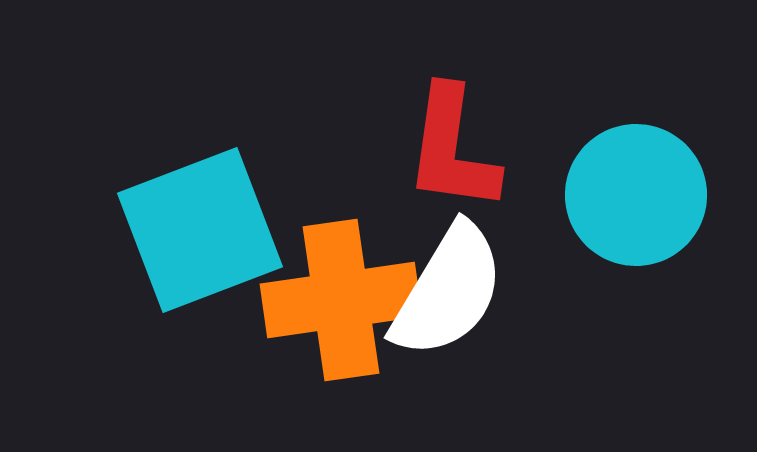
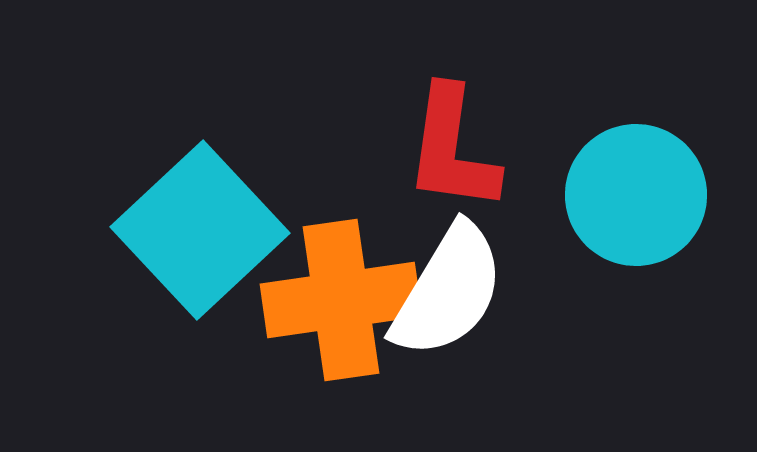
cyan square: rotated 22 degrees counterclockwise
